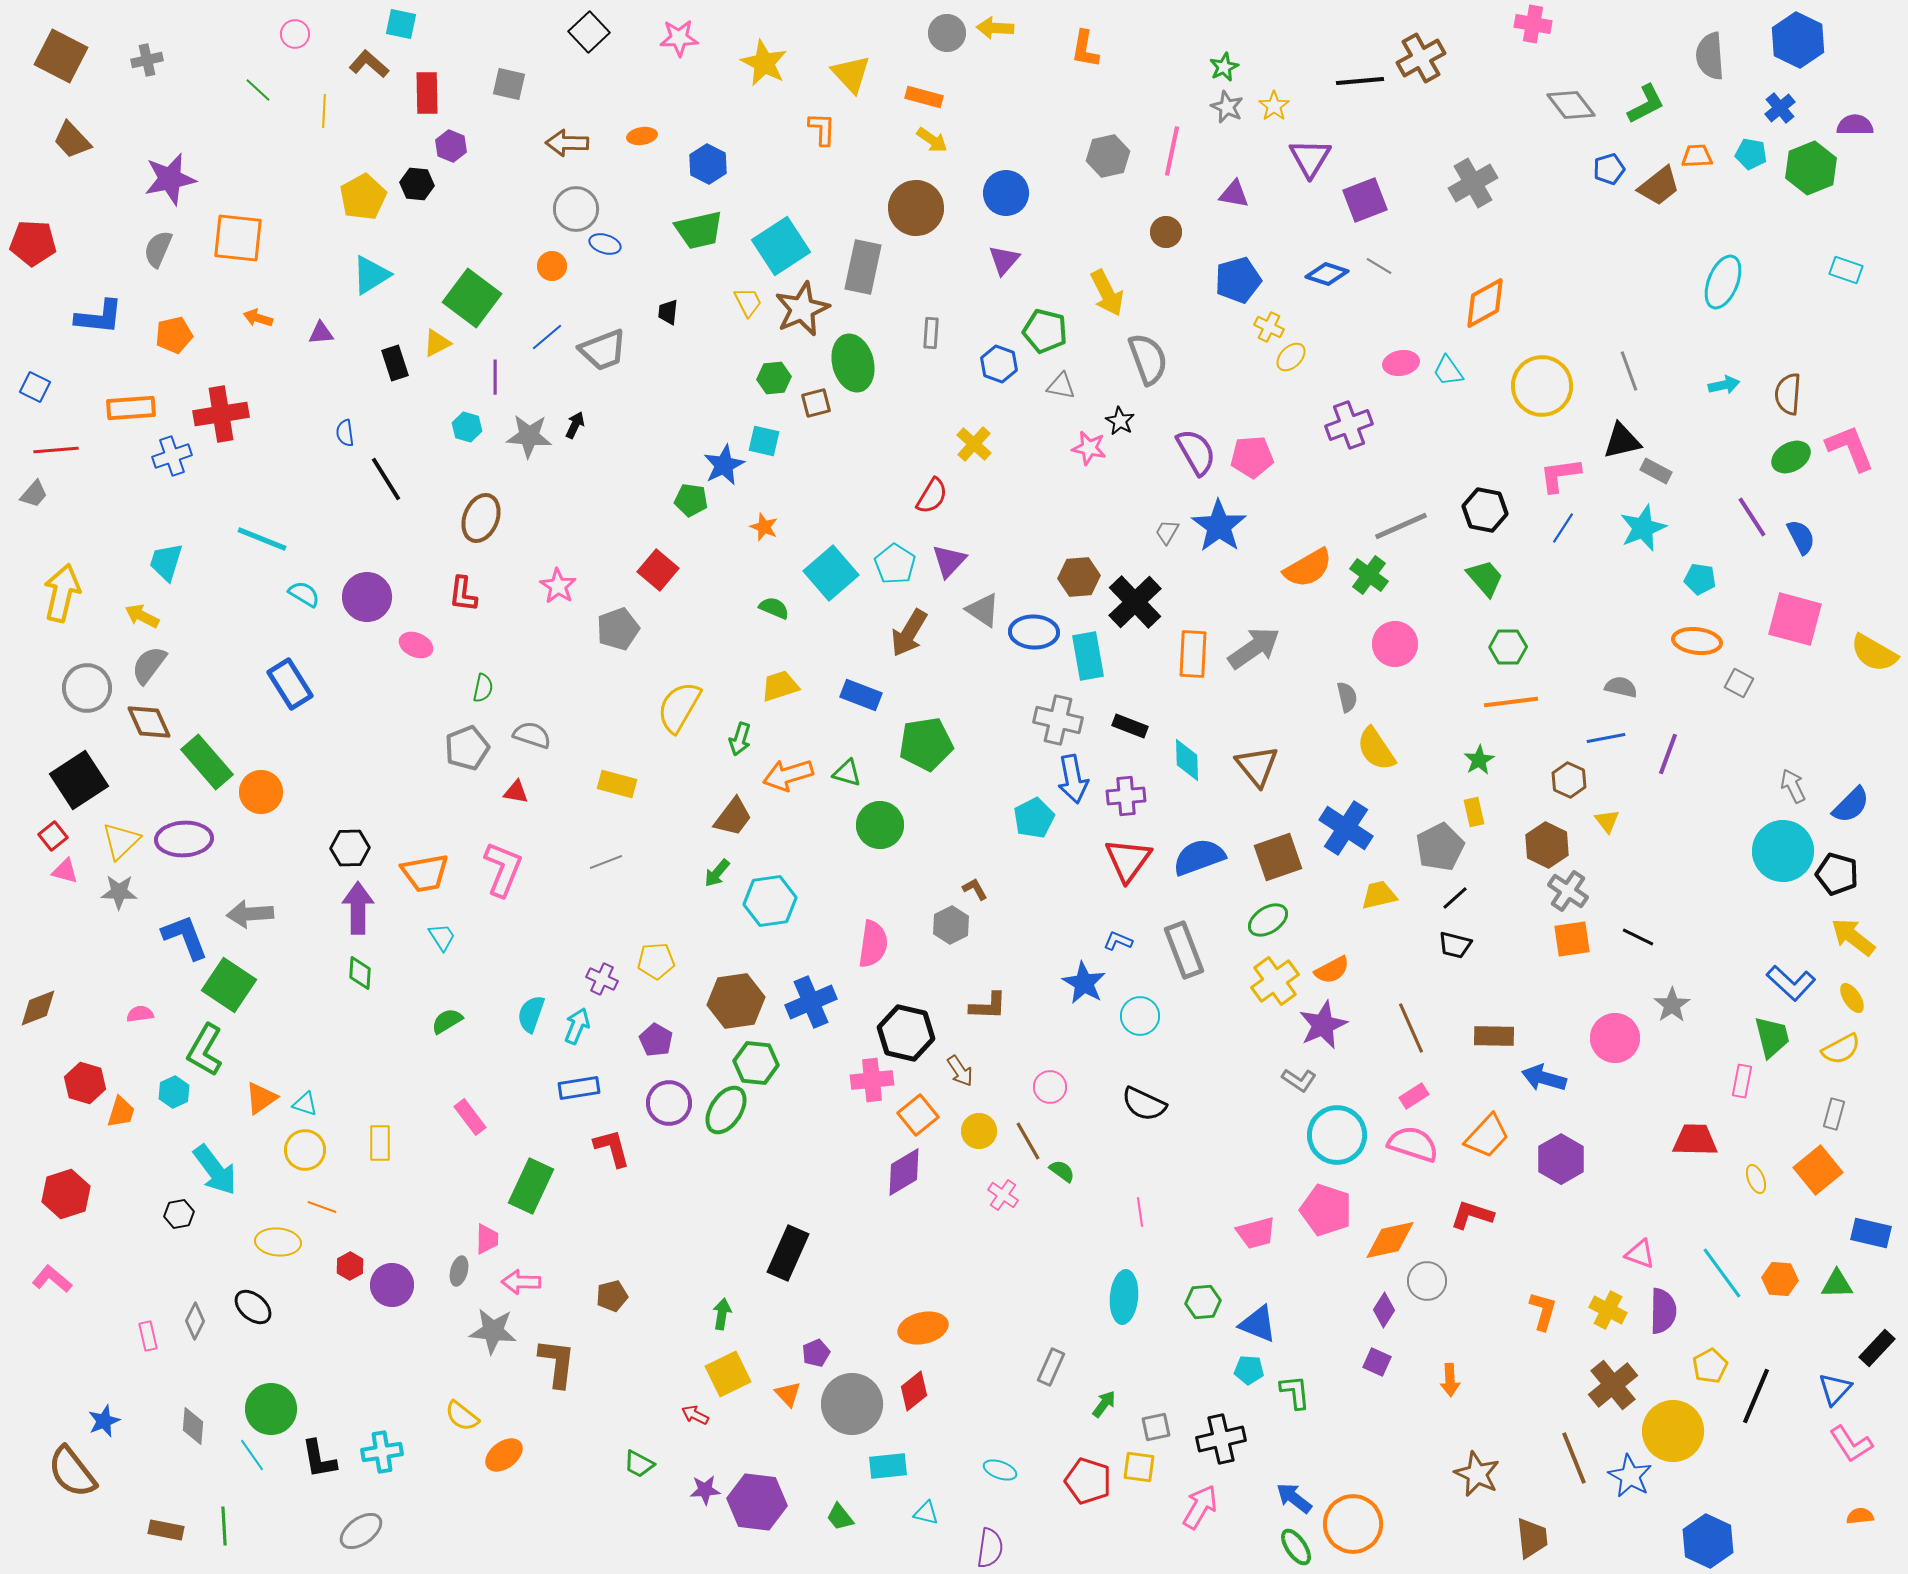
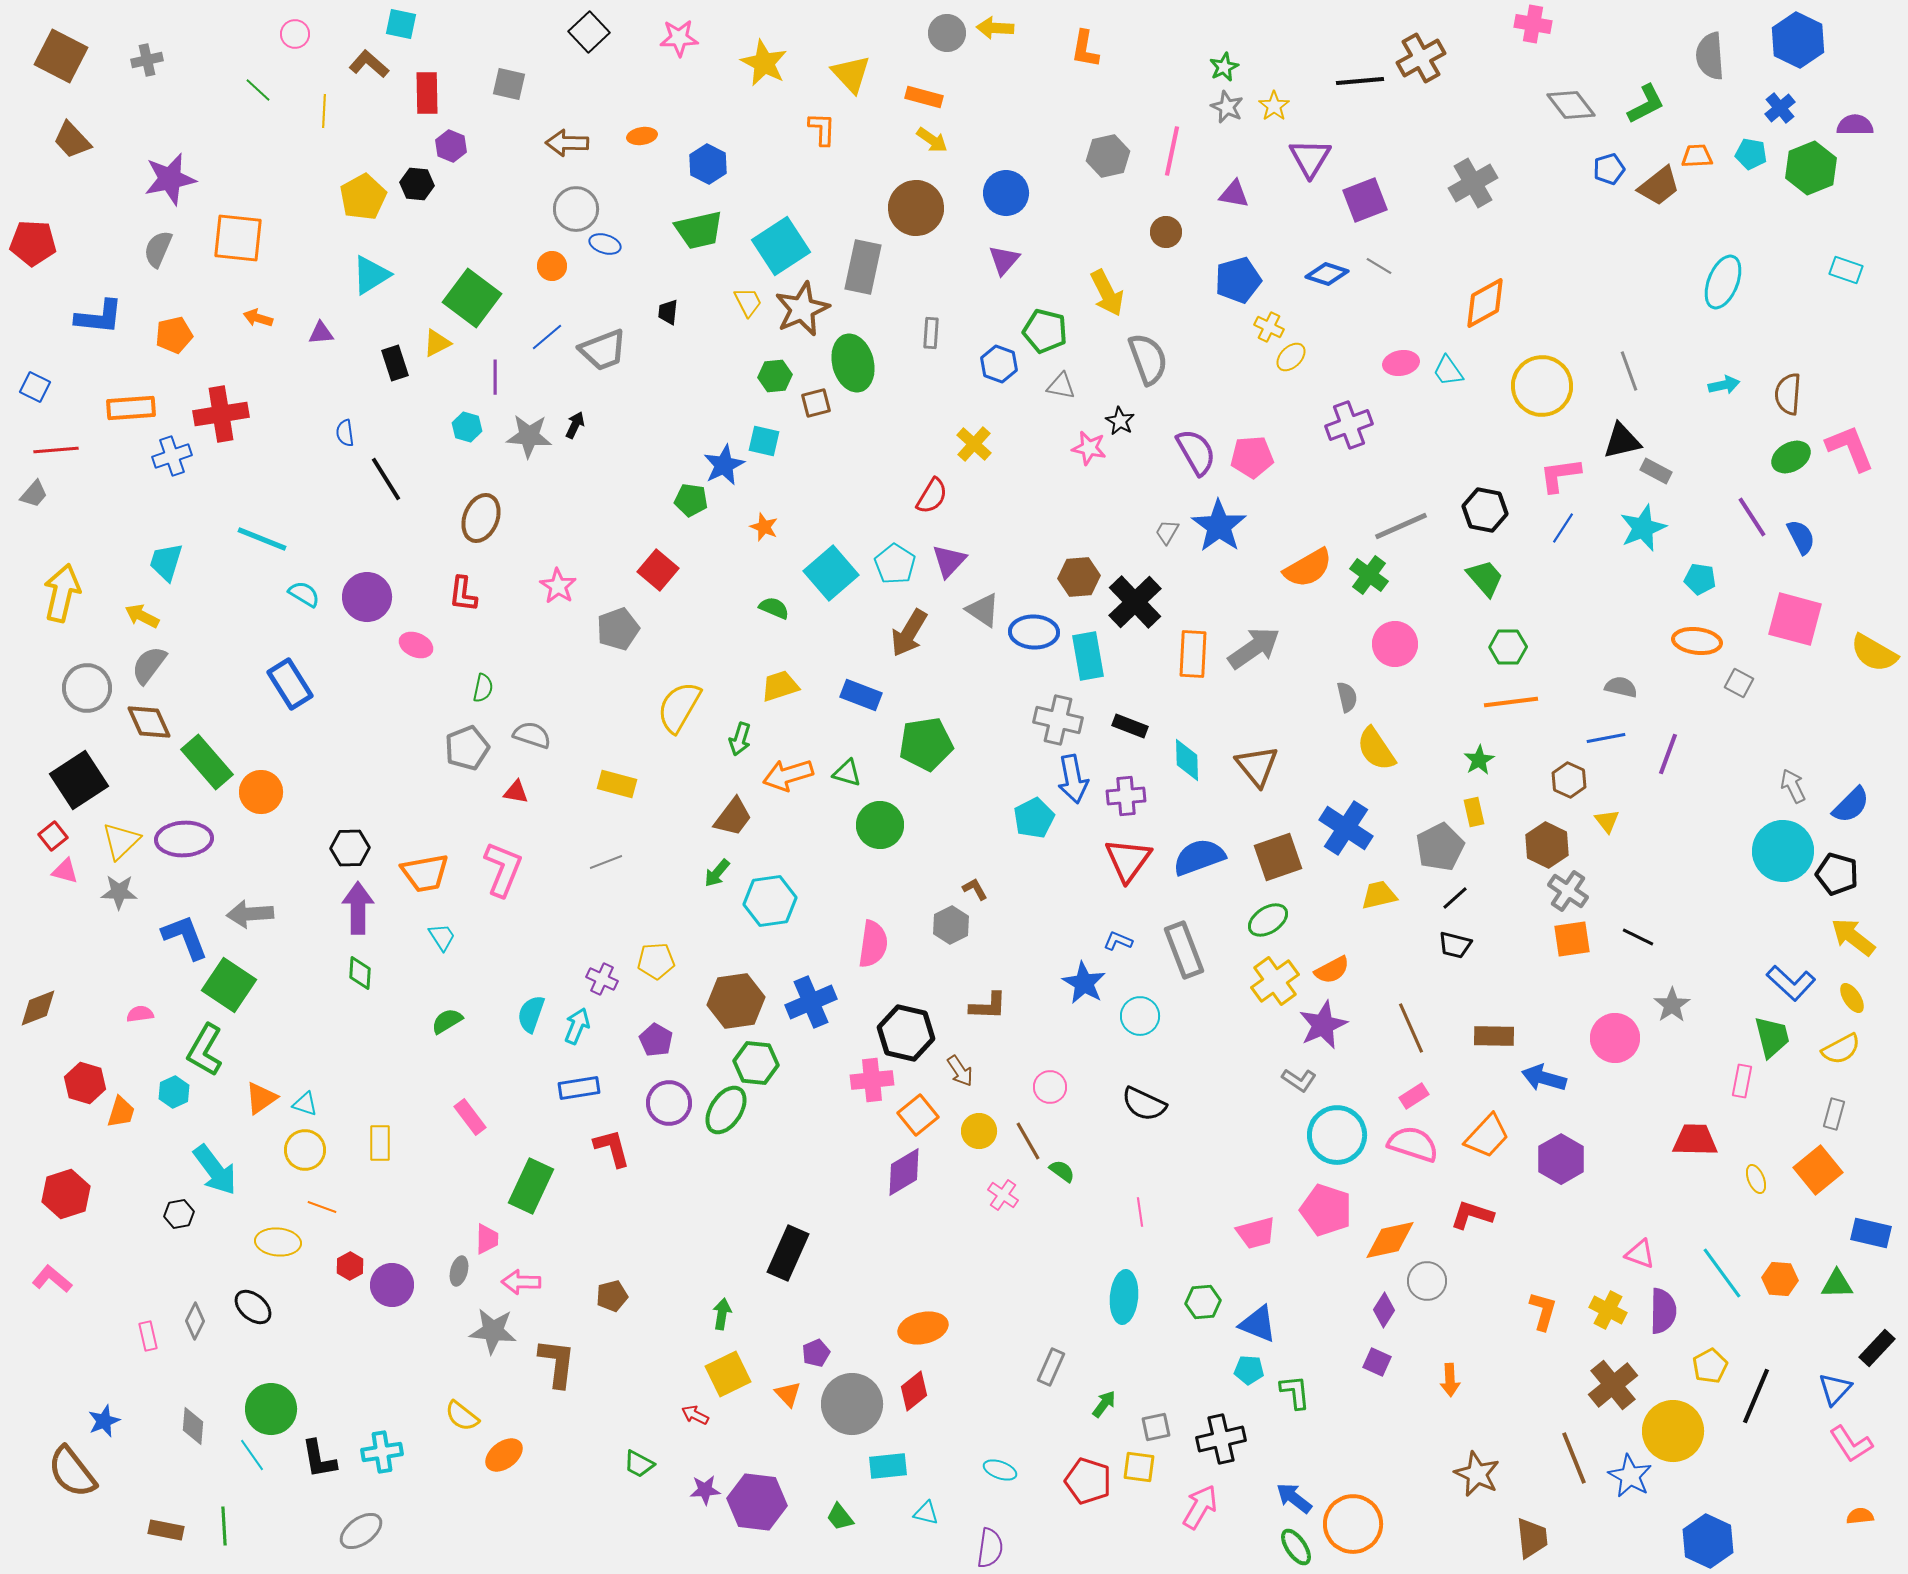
green hexagon at (774, 378): moved 1 px right, 2 px up
